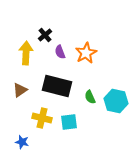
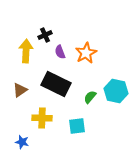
black cross: rotated 16 degrees clockwise
yellow arrow: moved 2 px up
black rectangle: moved 1 px left, 2 px up; rotated 12 degrees clockwise
green semicircle: rotated 64 degrees clockwise
cyan hexagon: moved 10 px up
yellow cross: rotated 12 degrees counterclockwise
cyan square: moved 8 px right, 4 px down
